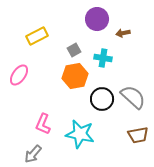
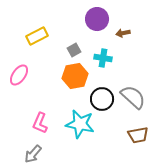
pink L-shape: moved 3 px left, 1 px up
cyan star: moved 10 px up
